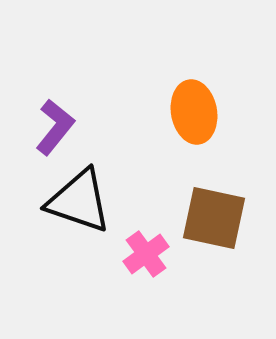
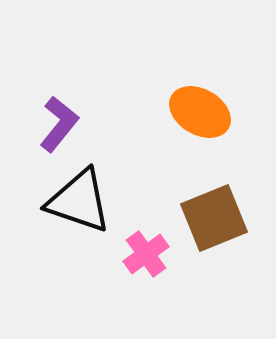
orange ellipse: moved 6 px right; rotated 50 degrees counterclockwise
purple L-shape: moved 4 px right, 3 px up
brown square: rotated 34 degrees counterclockwise
